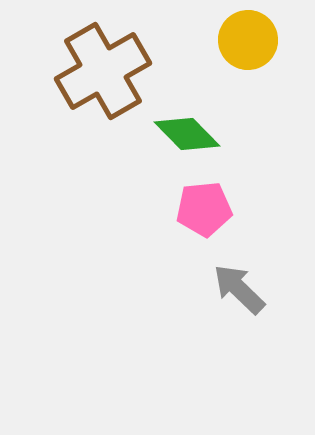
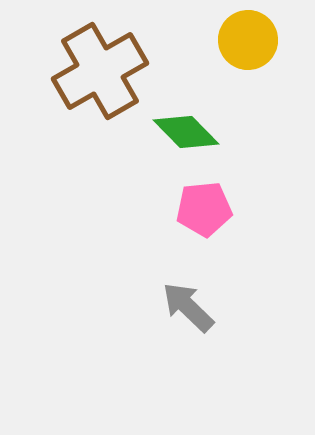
brown cross: moved 3 px left
green diamond: moved 1 px left, 2 px up
gray arrow: moved 51 px left, 18 px down
